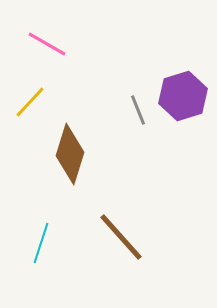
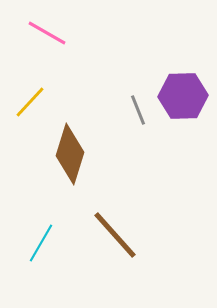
pink line: moved 11 px up
purple hexagon: rotated 15 degrees clockwise
brown line: moved 6 px left, 2 px up
cyan line: rotated 12 degrees clockwise
